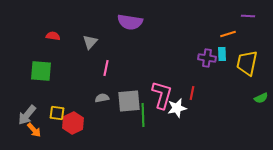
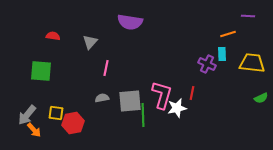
purple cross: moved 6 px down; rotated 18 degrees clockwise
yellow trapezoid: moved 5 px right; rotated 84 degrees clockwise
gray square: moved 1 px right
yellow square: moved 1 px left
red hexagon: rotated 15 degrees clockwise
